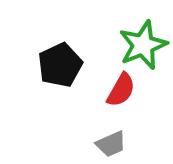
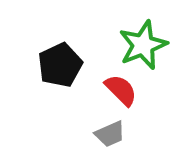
red semicircle: rotated 75 degrees counterclockwise
gray trapezoid: moved 1 px left, 10 px up
